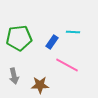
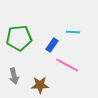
blue rectangle: moved 3 px down
